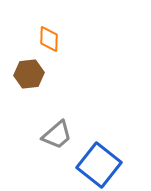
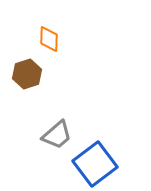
brown hexagon: moved 2 px left; rotated 12 degrees counterclockwise
blue square: moved 4 px left, 1 px up; rotated 15 degrees clockwise
